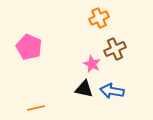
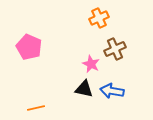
pink star: moved 1 px left
